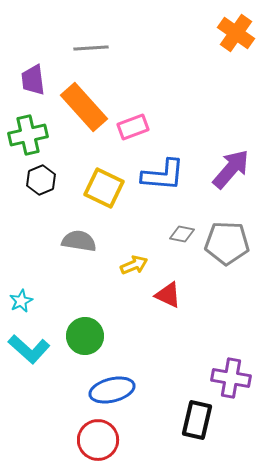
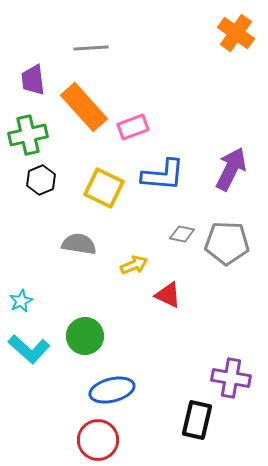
purple arrow: rotated 15 degrees counterclockwise
gray semicircle: moved 3 px down
